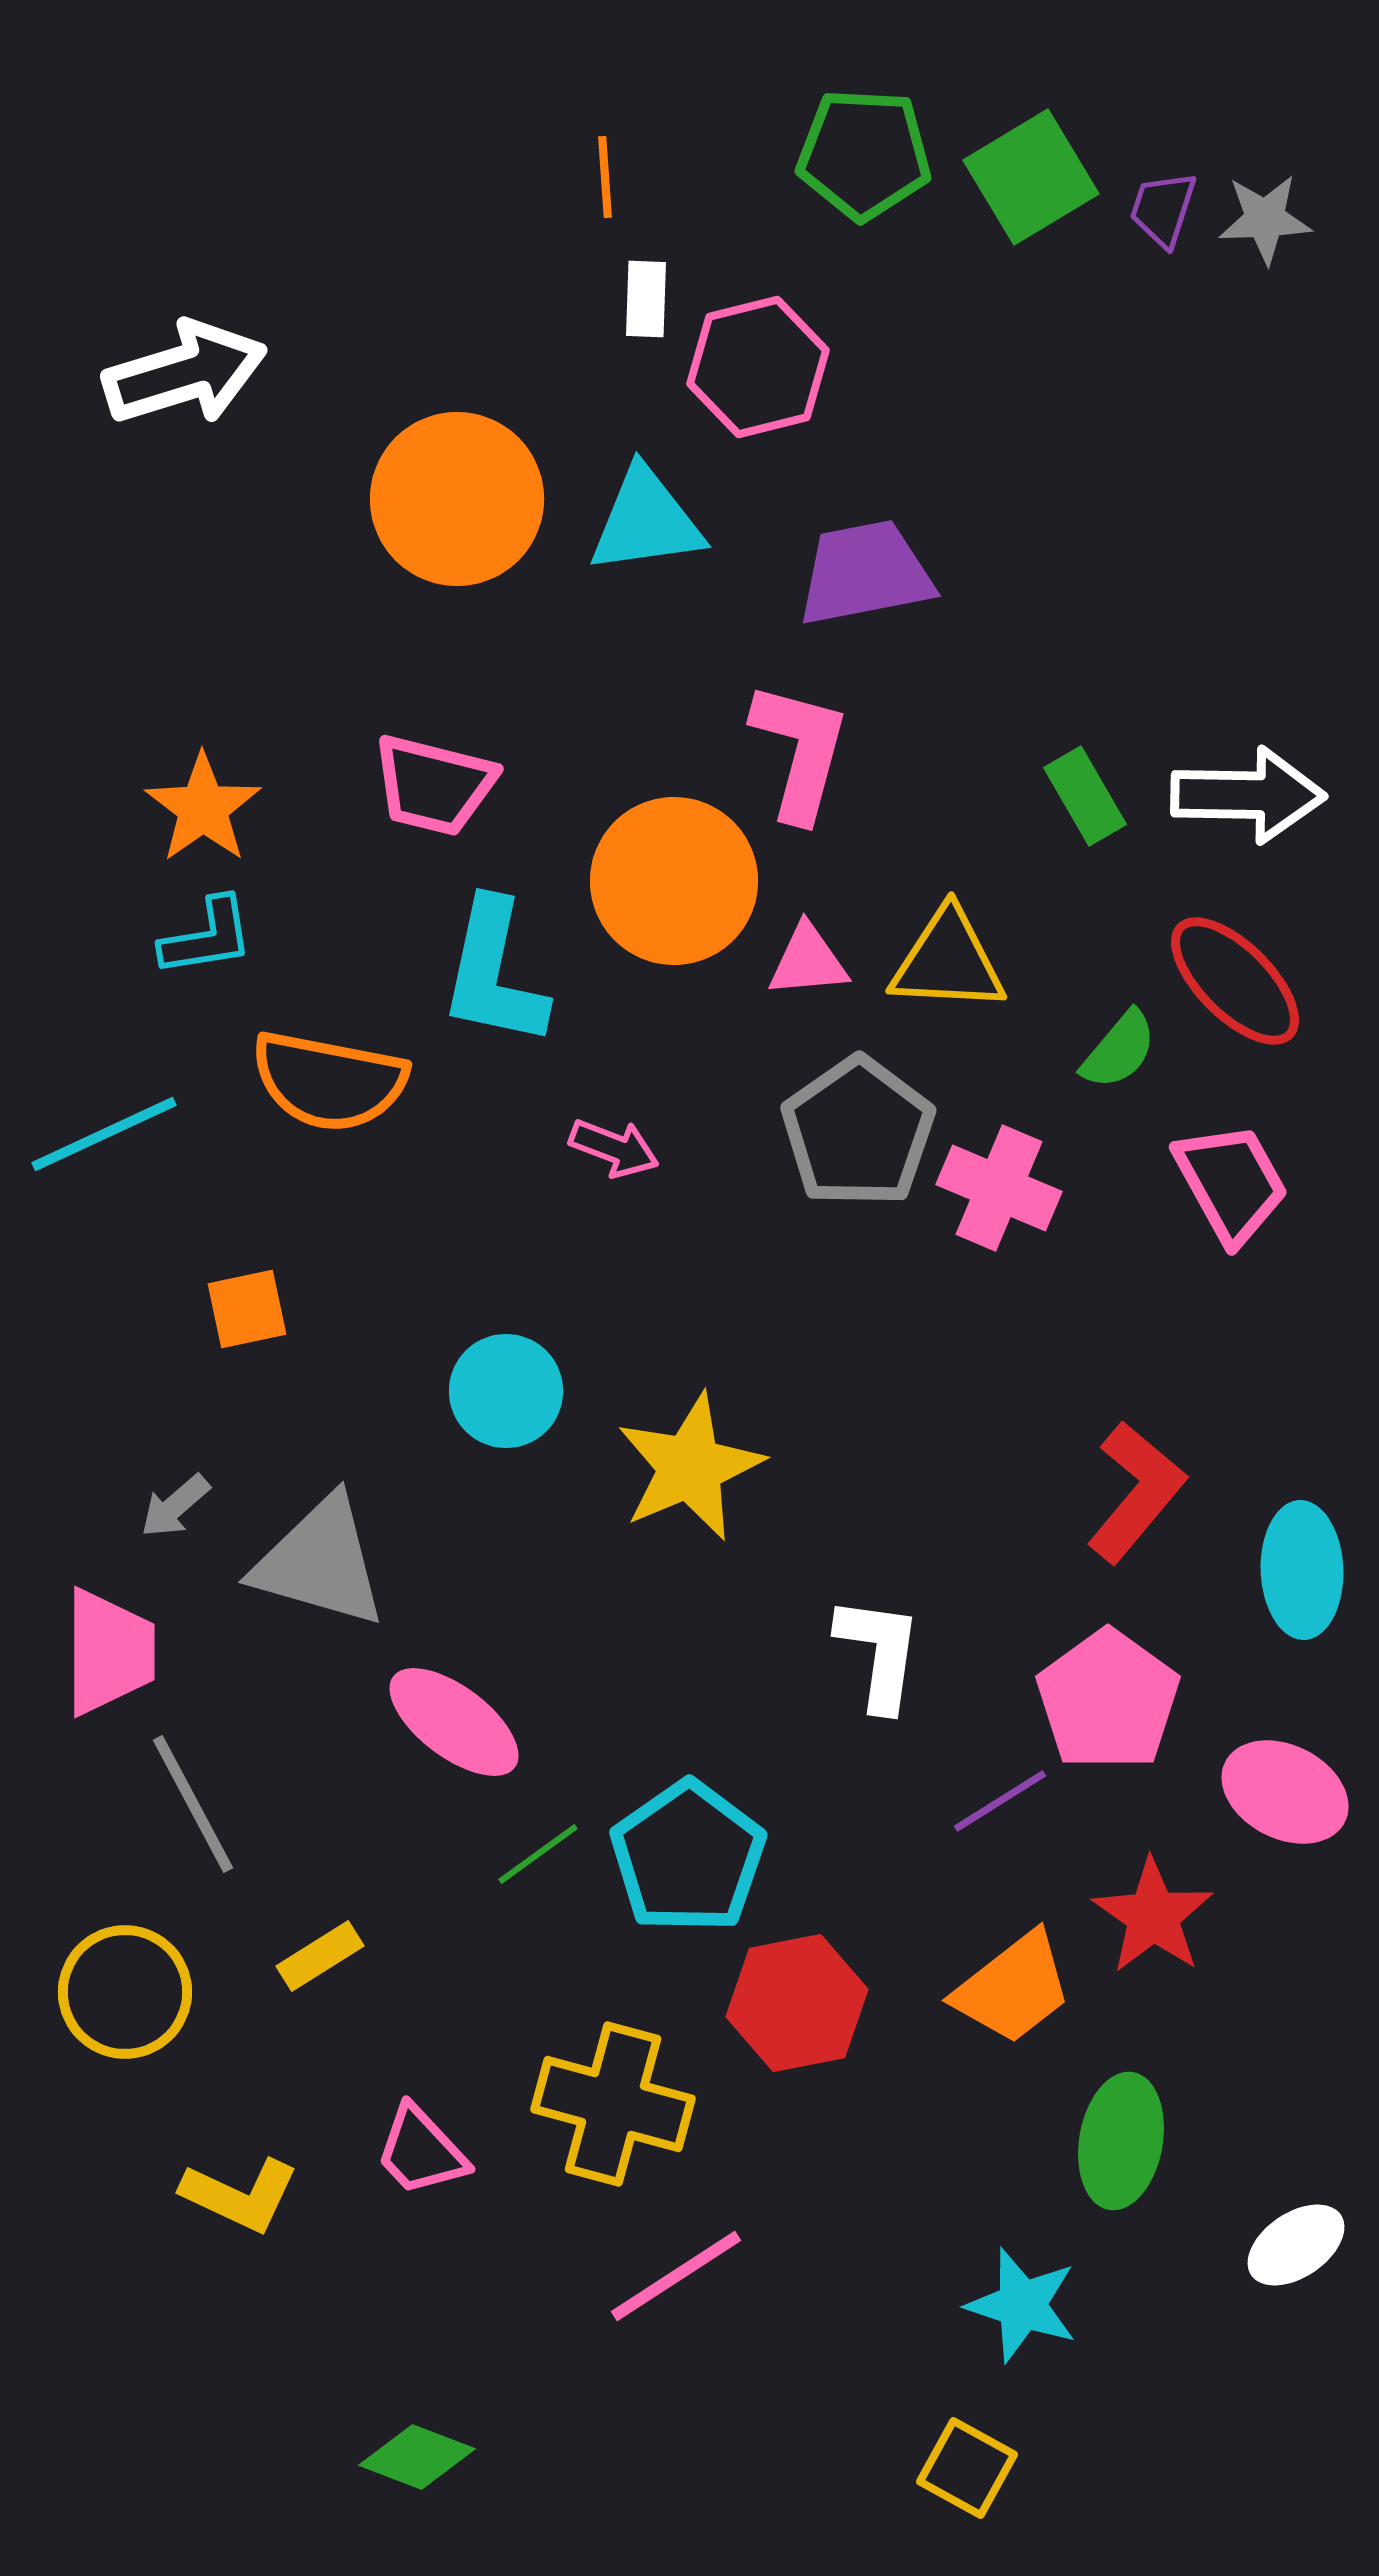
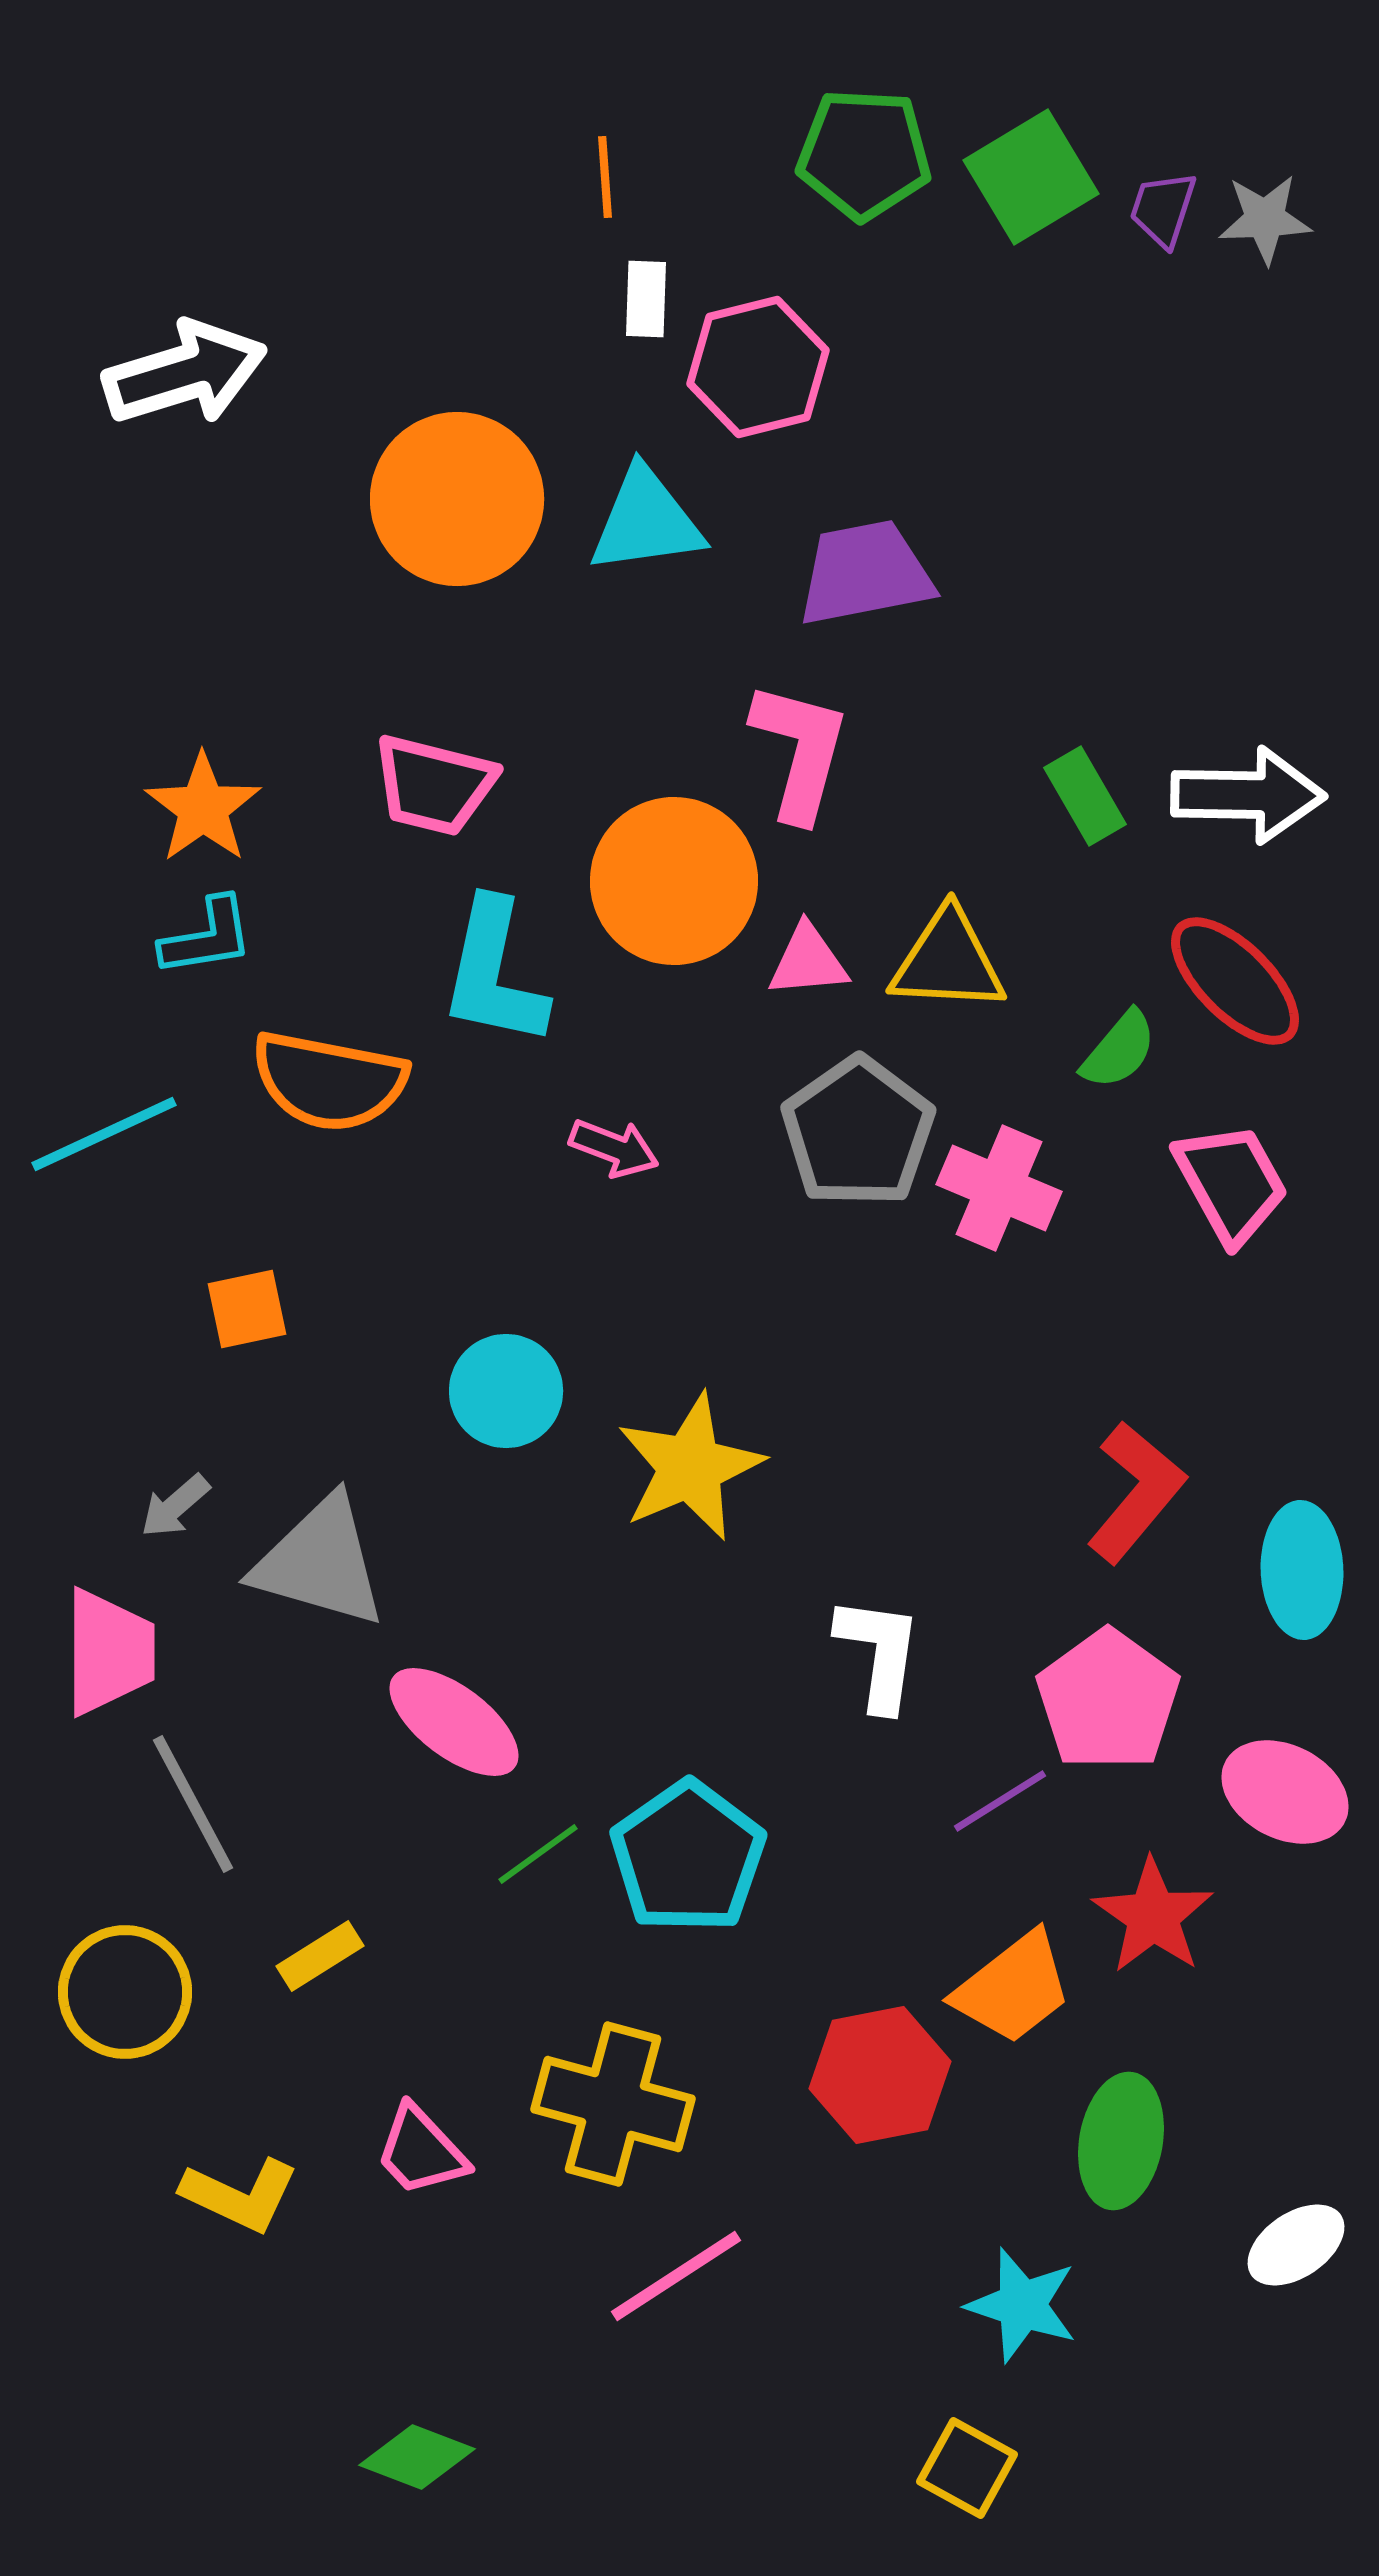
red hexagon at (797, 2003): moved 83 px right, 72 px down
